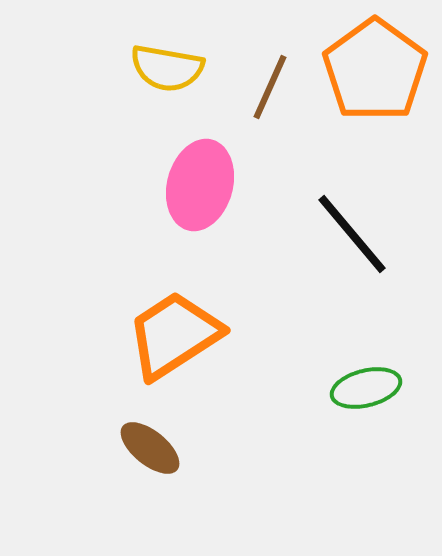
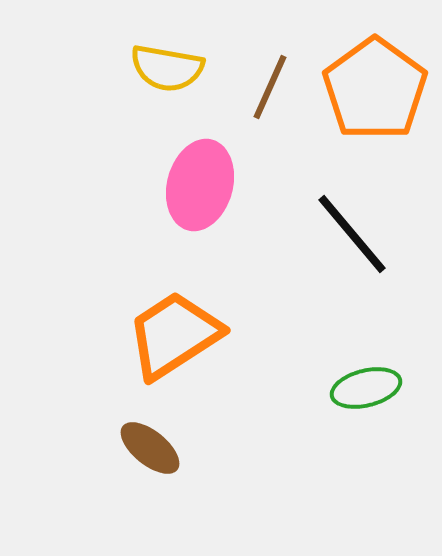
orange pentagon: moved 19 px down
